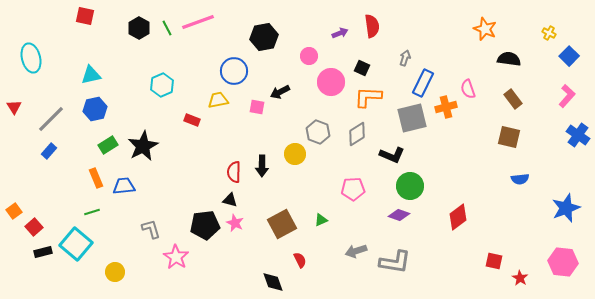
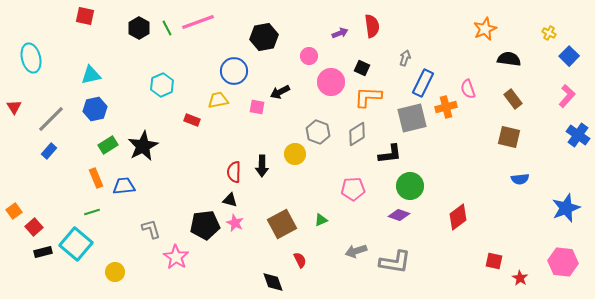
orange star at (485, 29): rotated 25 degrees clockwise
black L-shape at (392, 155): moved 2 px left, 1 px up; rotated 30 degrees counterclockwise
